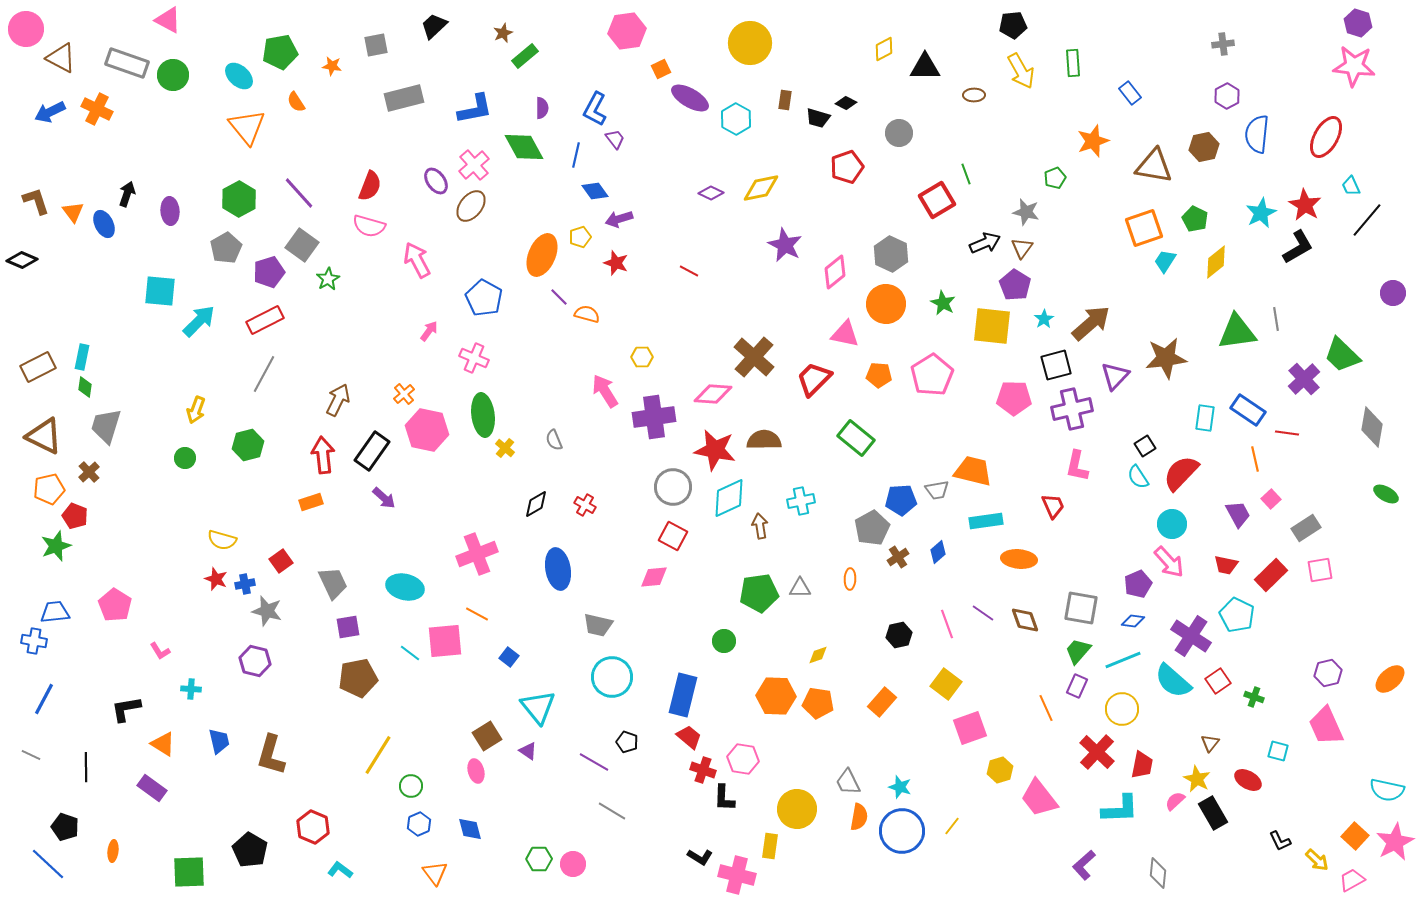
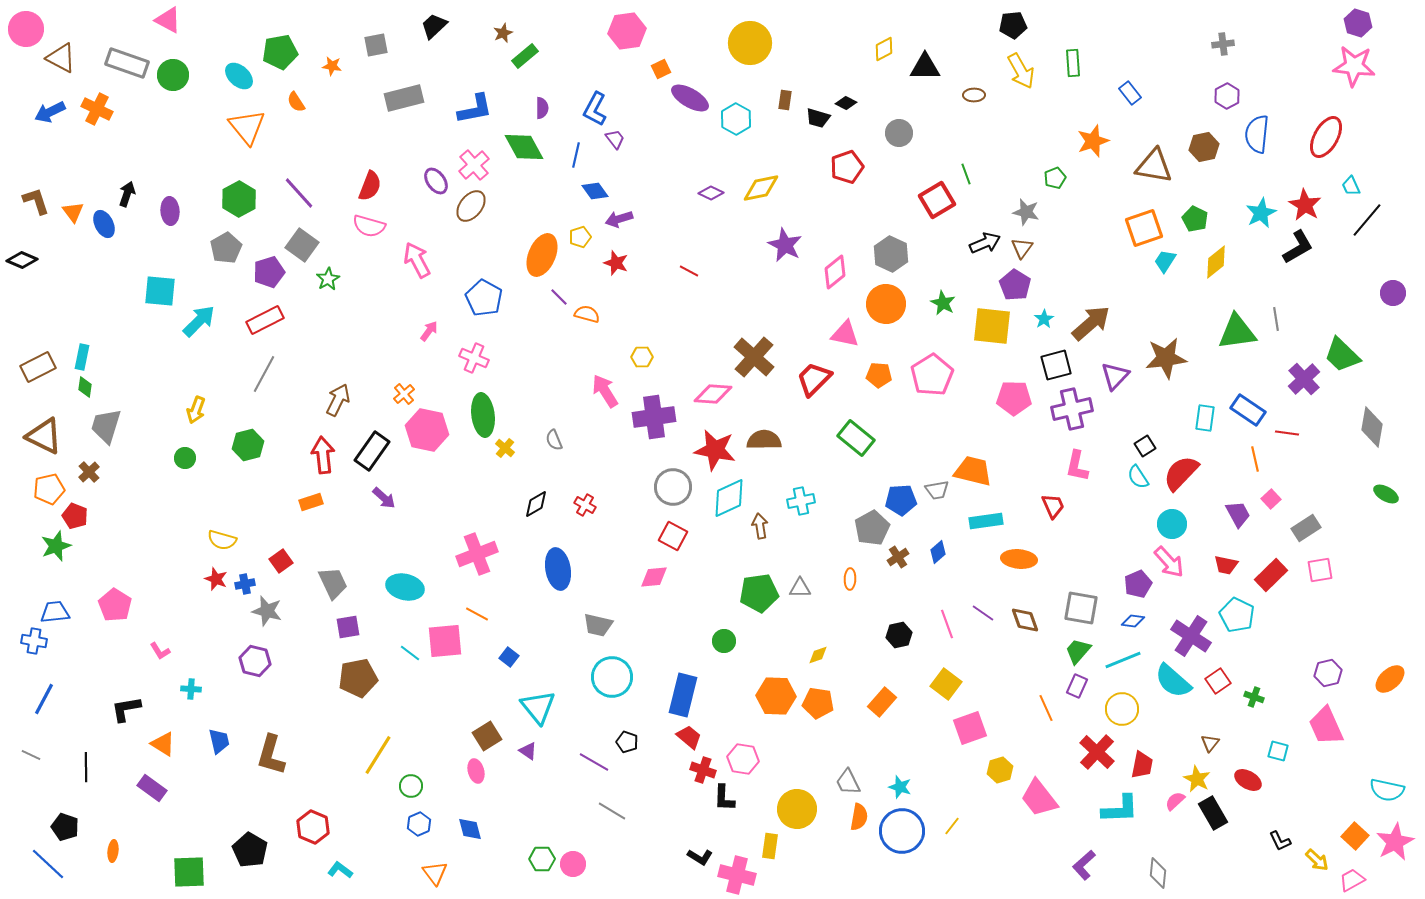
green hexagon at (539, 859): moved 3 px right
